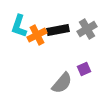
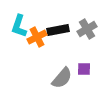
orange cross: moved 2 px down
purple square: rotated 24 degrees clockwise
gray semicircle: moved 5 px up
